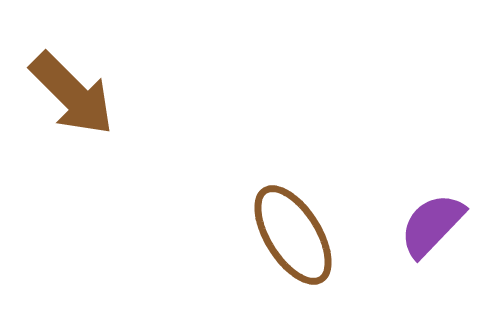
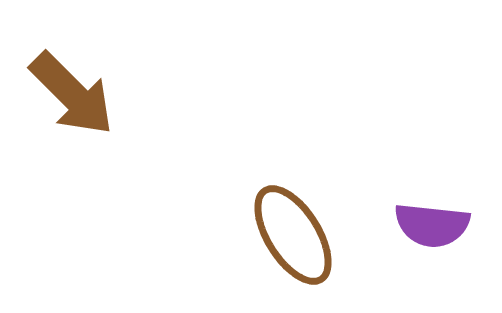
purple semicircle: rotated 128 degrees counterclockwise
